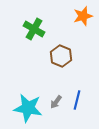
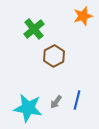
green cross: rotated 20 degrees clockwise
brown hexagon: moved 7 px left; rotated 10 degrees clockwise
